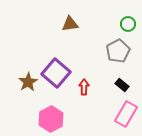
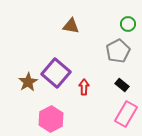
brown triangle: moved 1 px right, 2 px down; rotated 18 degrees clockwise
